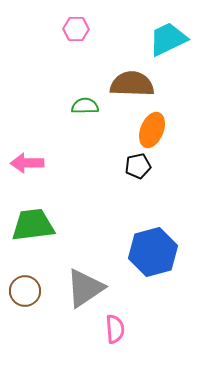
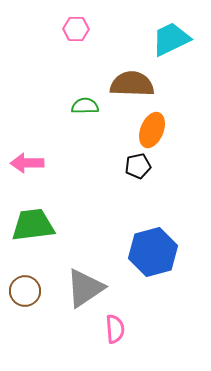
cyan trapezoid: moved 3 px right
